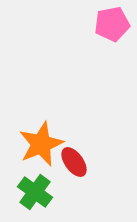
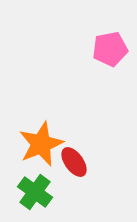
pink pentagon: moved 2 px left, 25 px down
